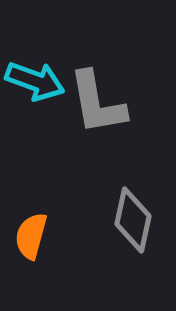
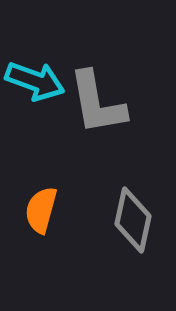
orange semicircle: moved 10 px right, 26 px up
